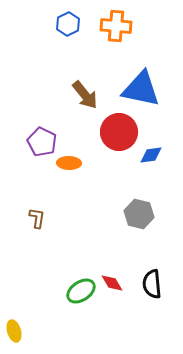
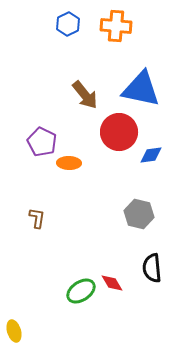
black semicircle: moved 16 px up
